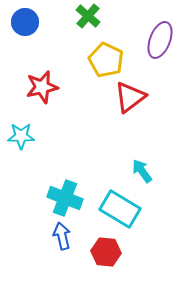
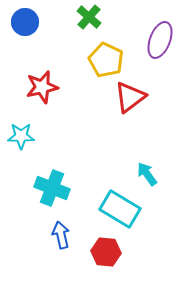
green cross: moved 1 px right, 1 px down
cyan arrow: moved 5 px right, 3 px down
cyan cross: moved 13 px left, 10 px up
blue arrow: moved 1 px left, 1 px up
